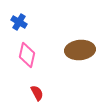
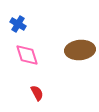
blue cross: moved 1 px left, 2 px down
pink diamond: rotated 30 degrees counterclockwise
